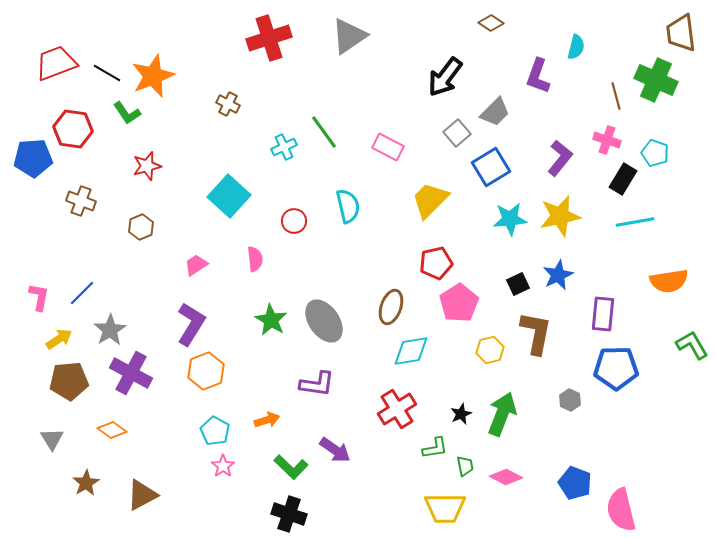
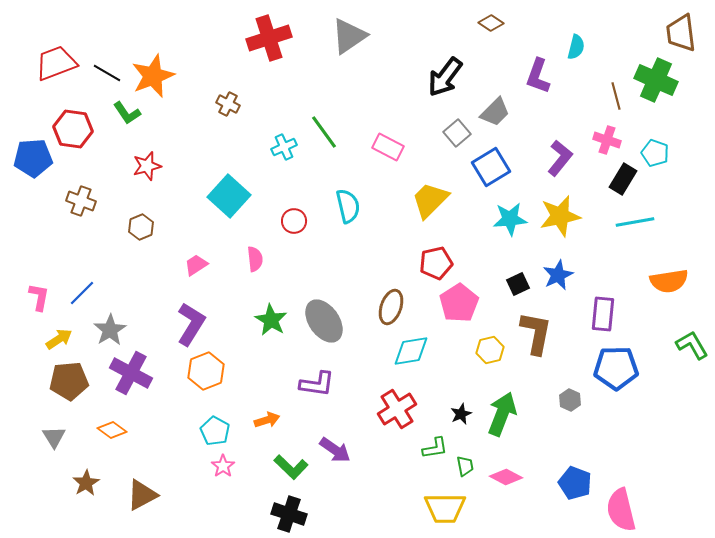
gray triangle at (52, 439): moved 2 px right, 2 px up
